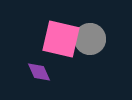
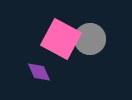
pink square: rotated 15 degrees clockwise
